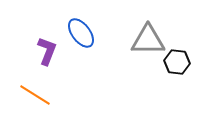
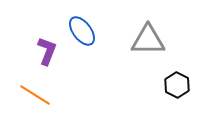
blue ellipse: moved 1 px right, 2 px up
black hexagon: moved 23 px down; rotated 20 degrees clockwise
